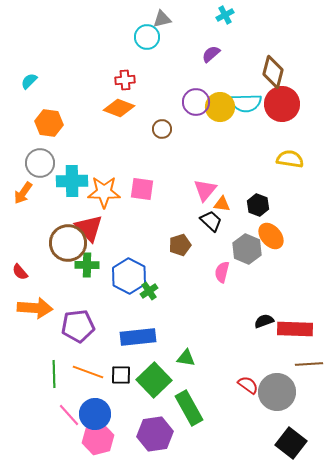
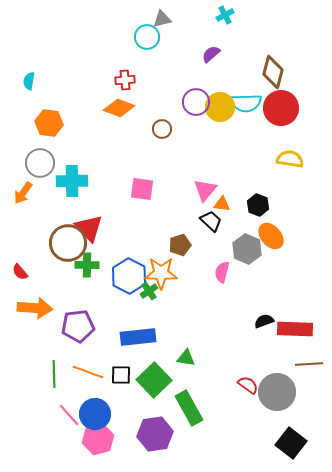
cyan semicircle at (29, 81): rotated 36 degrees counterclockwise
red circle at (282, 104): moved 1 px left, 4 px down
orange star at (104, 192): moved 57 px right, 81 px down
